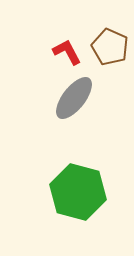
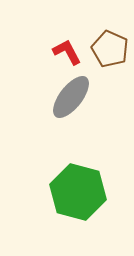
brown pentagon: moved 2 px down
gray ellipse: moved 3 px left, 1 px up
